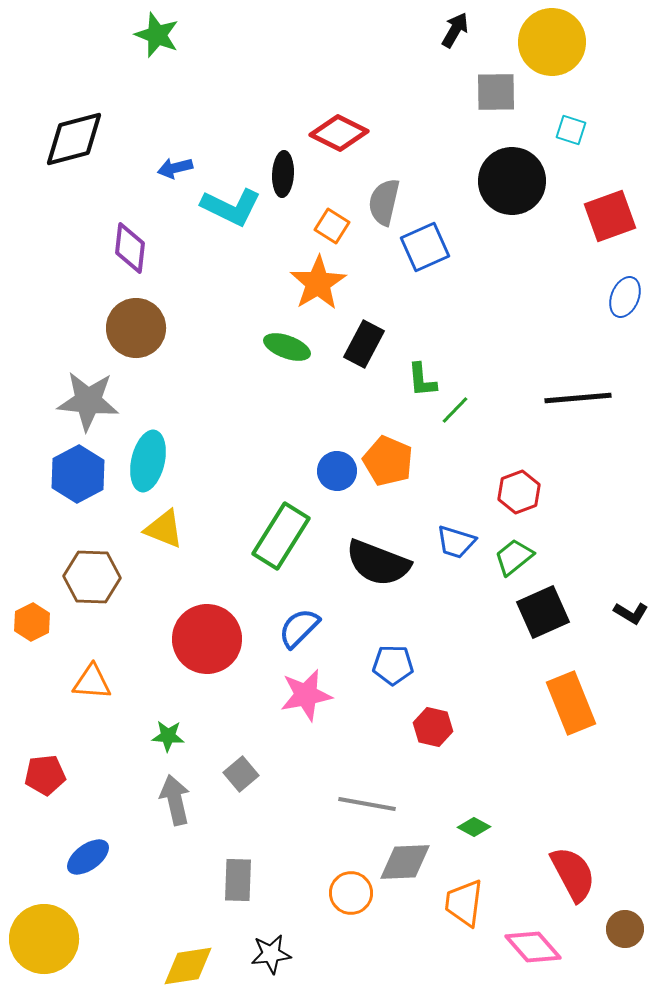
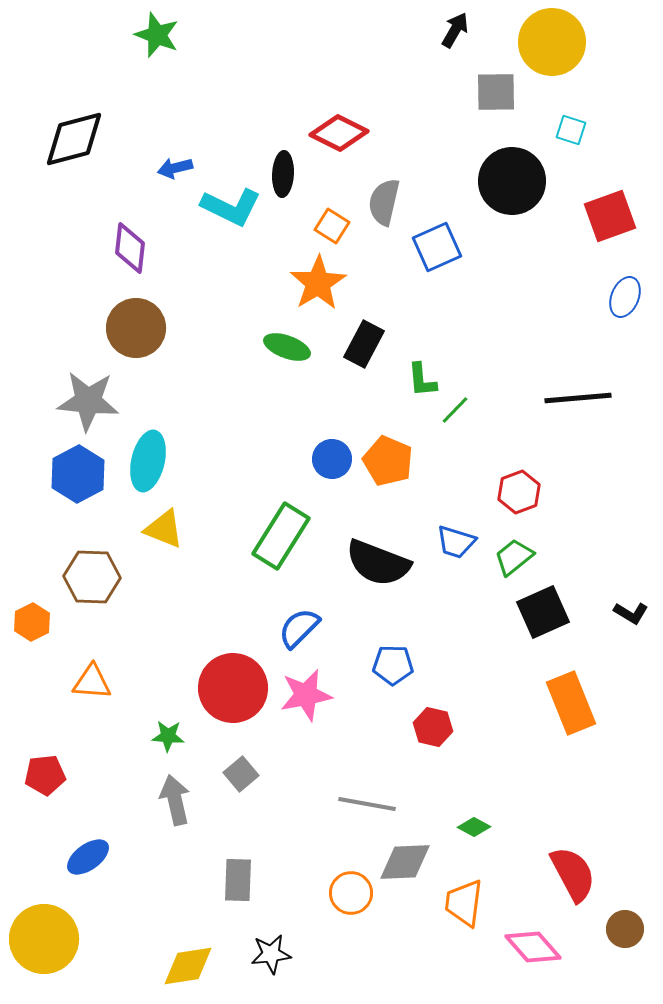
blue square at (425, 247): moved 12 px right
blue circle at (337, 471): moved 5 px left, 12 px up
red circle at (207, 639): moved 26 px right, 49 px down
